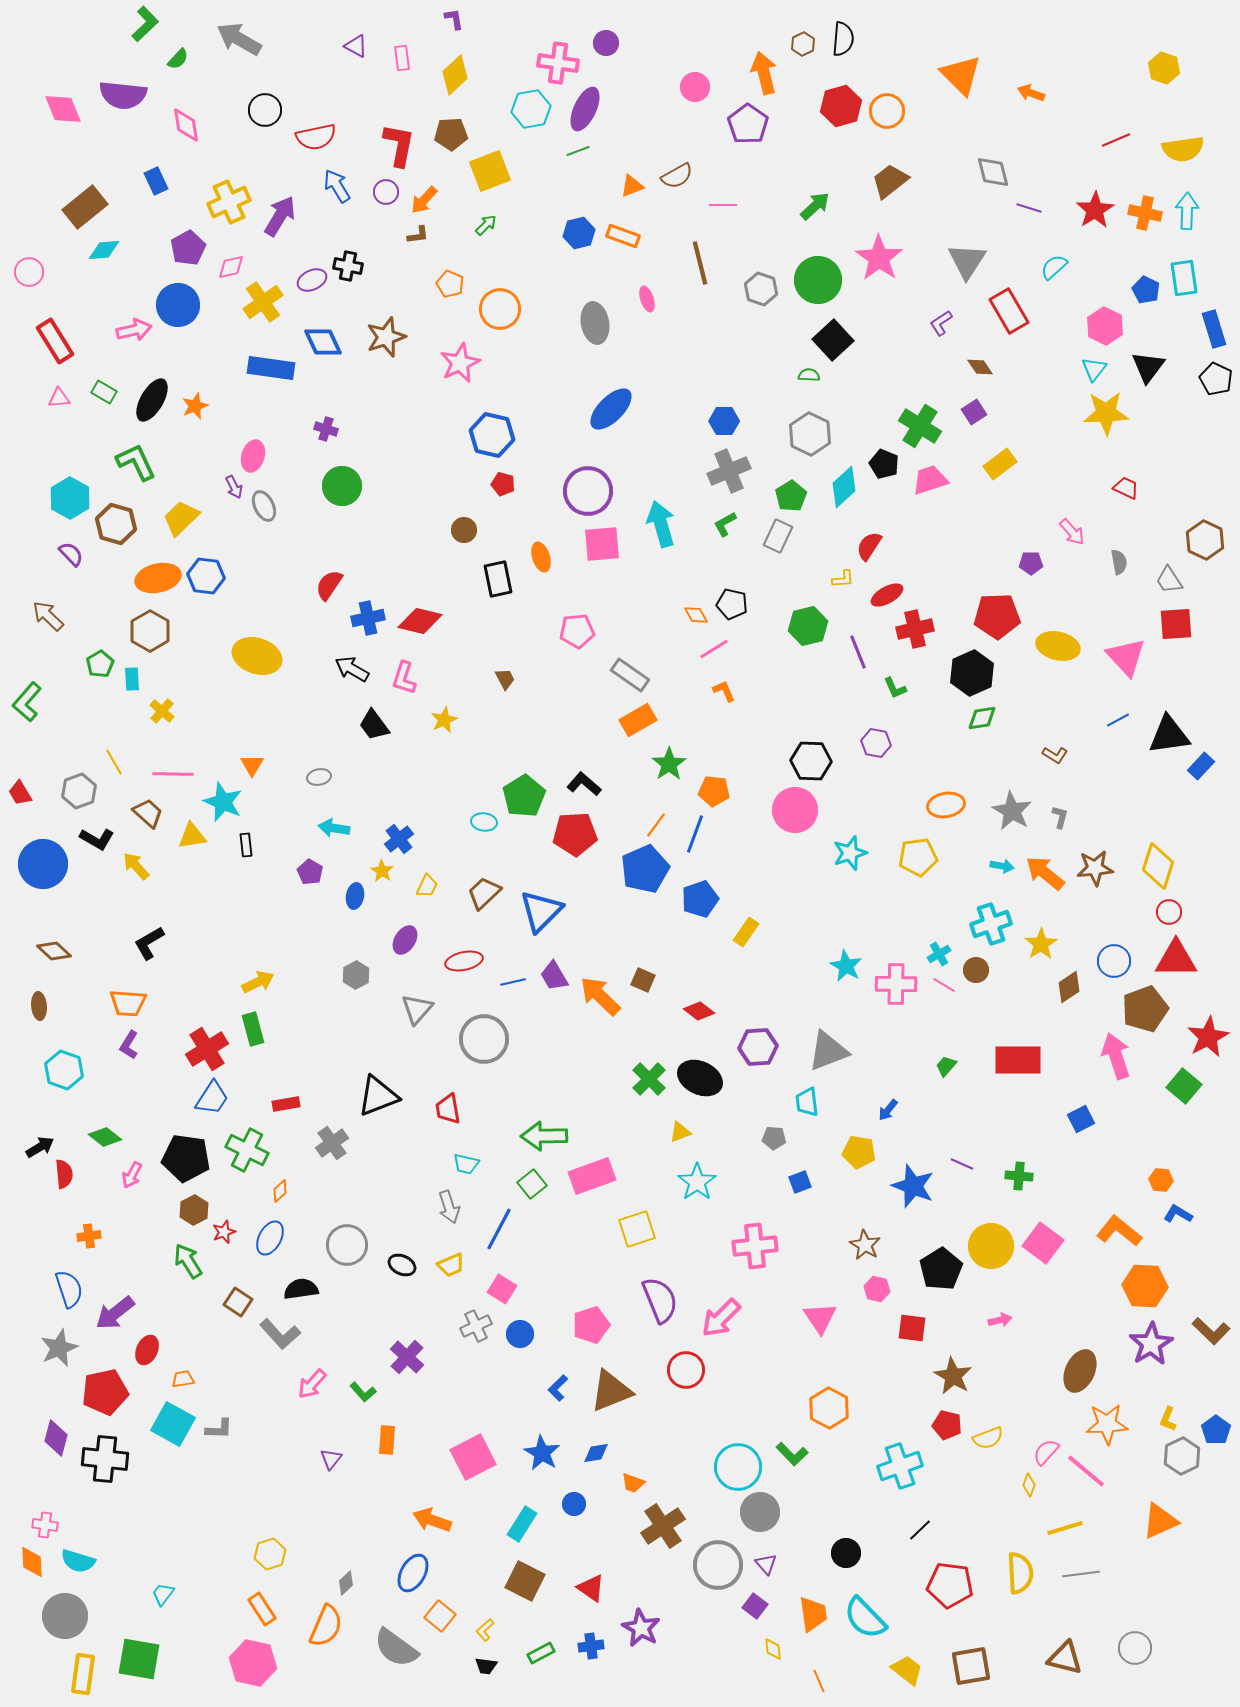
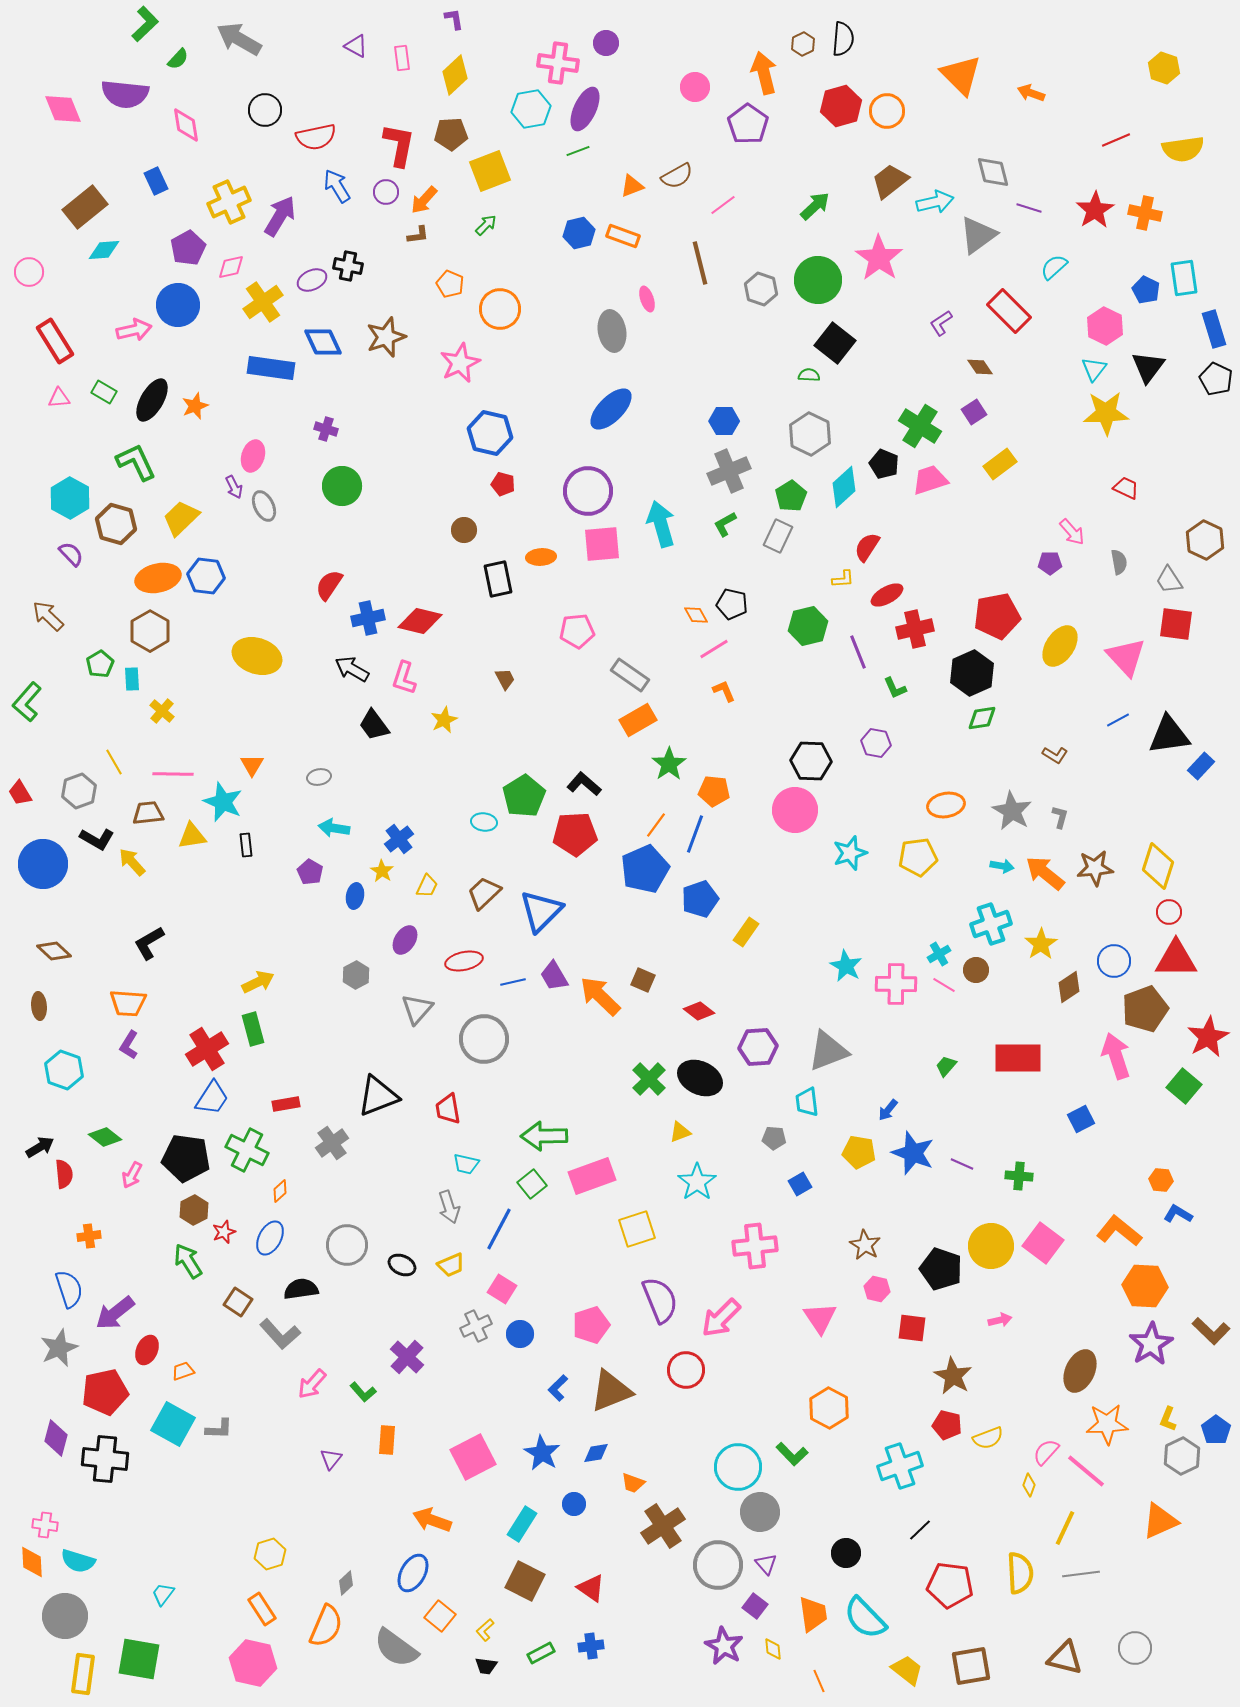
purple semicircle at (123, 95): moved 2 px right, 1 px up
pink line at (723, 205): rotated 36 degrees counterclockwise
cyan arrow at (1187, 211): moved 252 px left, 9 px up; rotated 75 degrees clockwise
gray triangle at (967, 261): moved 11 px right, 26 px up; rotated 21 degrees clockwise
red rectangle at (1009, 311): rotated 15 degrees counterclockwise
gray ellipse at (595, 323): moved 17 px right, 8 px down
black square at (833, 340): moved 2 px right, 3 px down; rotated 9 degrees counterclockwise
blue hexagon at (492, 435): moved 2 px left, 2 px up
red semicircle at (869, 546): moved 2 px left, 1 px down
orange ellipse at (541, 557): rotated 76 degrees counterclockwise
purple pentagon at (1031, 563): moved 19 px right
red pentagon at (997, 616): rotated 9 degrees counterclockwise
red square at (1176, 624): rotated 12 degrees clockwise
yellow ellipse at (1058, 646): moved 2 px right; rotated 69 degrees counterclockwise
brown trapezoid at (148, 813): rotated 48 degrees counterclockwise
yellow arrow at (136, 866): moved 4 px left, 4 px up
red rectangle at (1018, 1060): moved 2 px up
blue square at (800, 1182): moved 2 px down; rotated 10 degrees counterclockwise
blue star at (913, 1186): moved 33 px up
black pentagon at (941, 1269): rotated 21 degrees counterclockwise
orange trapezoid at (183, 1379): moved 8 px up; rotated 10 degrees counterclockwise
yellow line at (1065, 1528): rotated 48 degrees counterclockwise
purple star at (641, 1628): moved 83 px right, 18 px down
